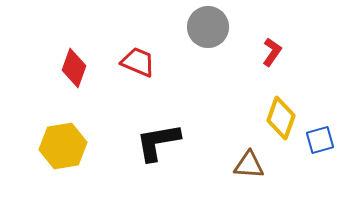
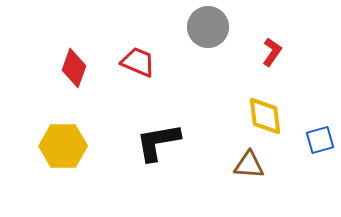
yellow diamond: moved 16 px left, 2 px up; rotated 27 degrees counterclockwise
yellow hexagon: rotated 9 degrees clockwise
